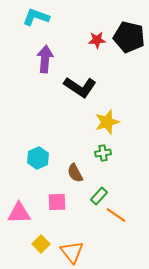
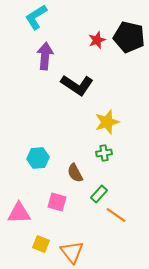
cyan L-shape: rotated 52 degrees counterclockwise
red star: rotated 18 degrees counterclockwise
purple arrow: moved 3 px up
black L-shape: moved 3 px left, 2 px up
green cross: moved 1 px right
cyan hexagon: rotated 20 degrees clockwise
green rectangle: moved 2 px up
pink square: rotated 18 degrees clockwise
yellow square: rotated 24 degrees counterclockwise
